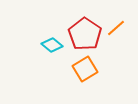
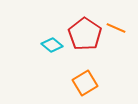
orange line: rotated 66 degrees clockwise
orange square: moved 14 px down
